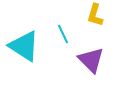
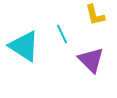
yellow L-shape: rotated 30 degrees counterclockwise
cyan line: moved 1 px left
